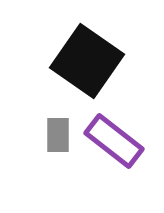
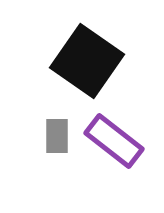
gray rectangle: moved 1 px left, 1 px down
